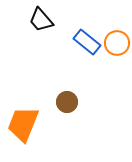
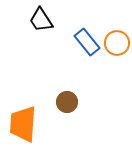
black trapezoid: rotated 8 degrees clockwise
blue rectangle: rotated 12 degrees clockwise
orange trapezoid: rotated 18 degrees counterclockwise
